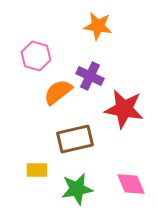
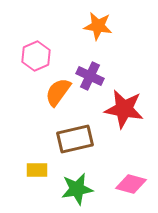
pink hexagon: rotated 20 degrees clockwise
orange semicircle: rotated 16 degrees counterclockwise
pink diamond: rotated 52 degrees counterclockwise
